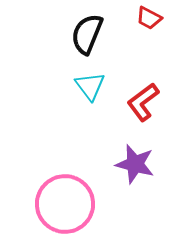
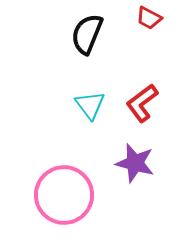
cyan triangle: moved 19 px down
red L-shape: moved 1 px left, 1 px down
purple star: moved 1 px up
pink circle: moved 1 px left, 9 px up
